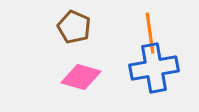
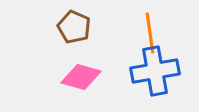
blue cross: moved 1 px right, 3 px down
